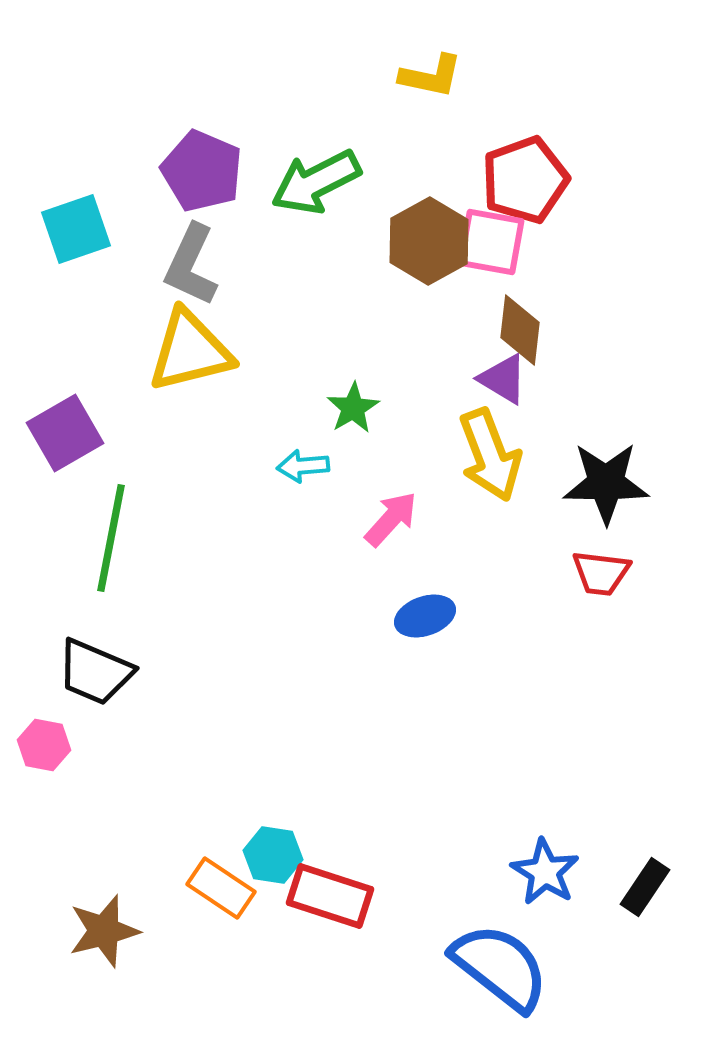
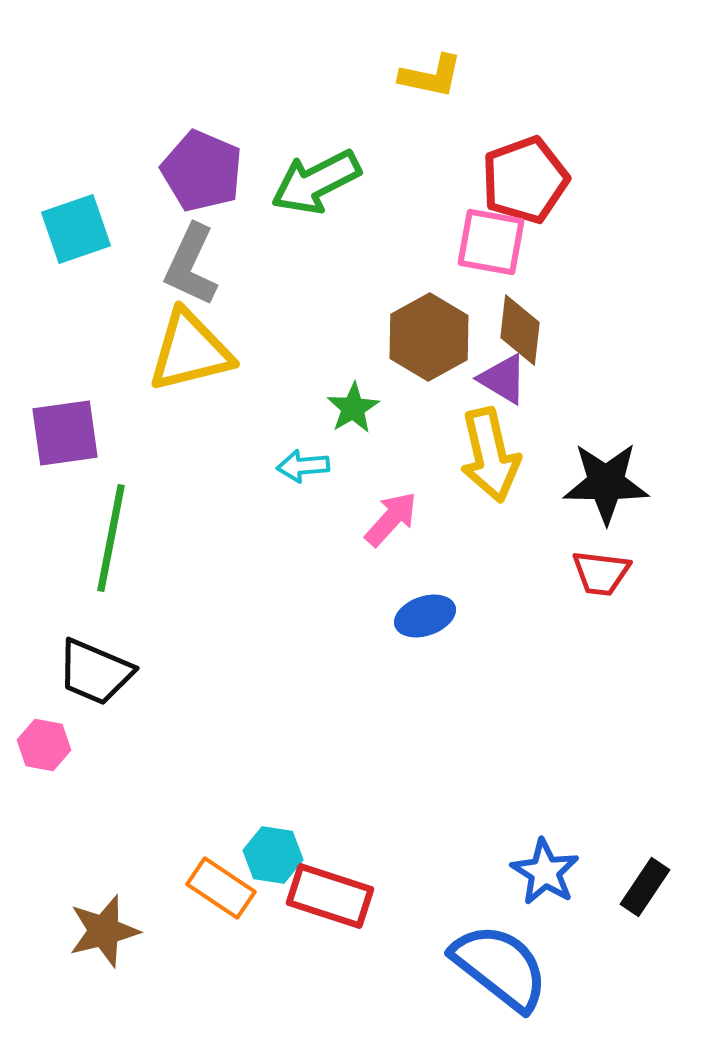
brown hexagon: moved 96 px down
purple square: rotated 22 degrees clockwise
yellow arrow: rotated 8 degrees clockwise
